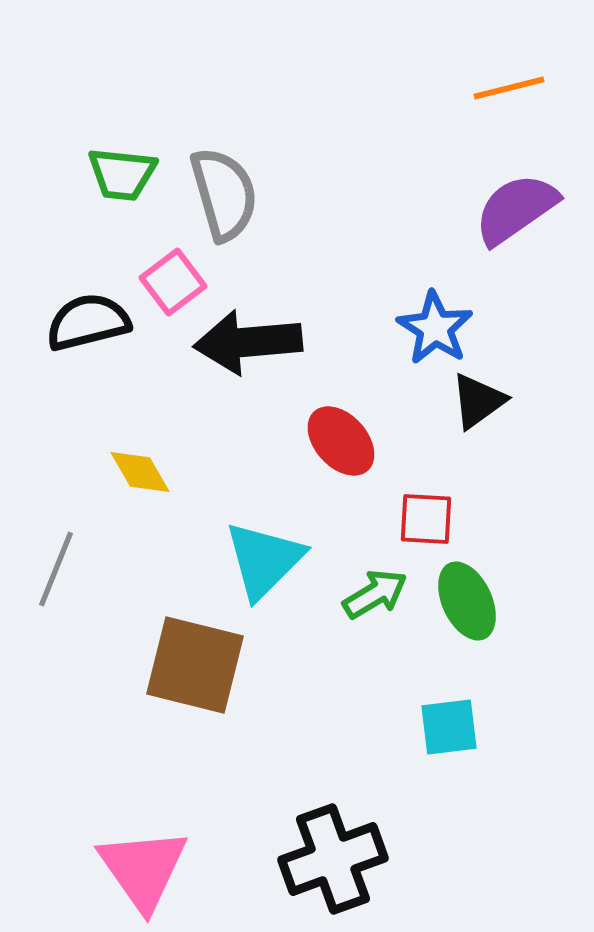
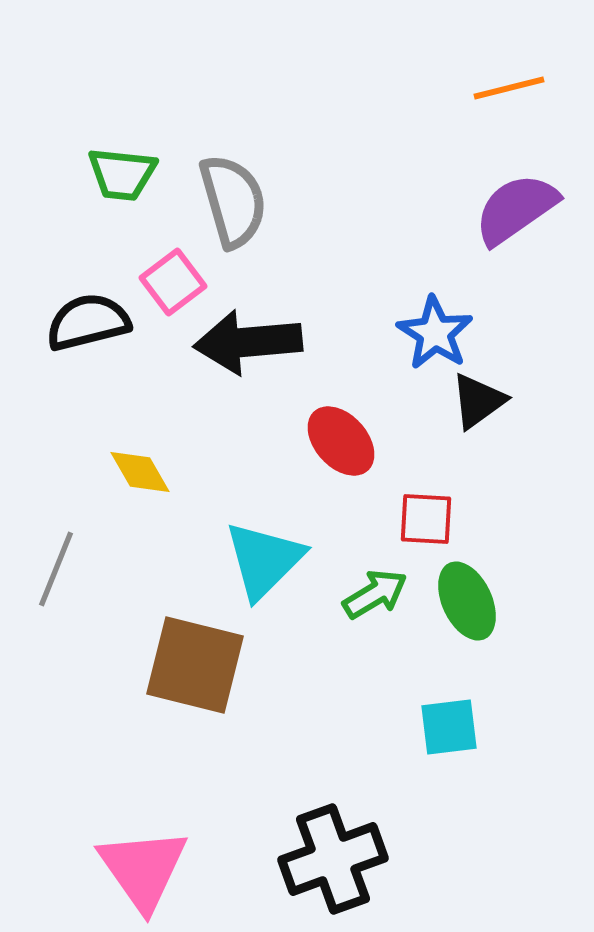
gray semicircle: moved 9 px right, 7 px down
blue star: moved 5 px down
